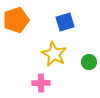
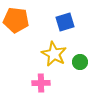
orange pentagon: rotated 25 degrees clockwise
green circle: moved 9 px left
